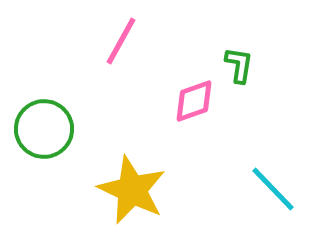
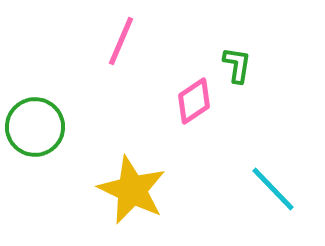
pink line: rotated 6 degrees counterclockwise
green L-shape: moved 2 px left
pink diamond: rotated 15 degrees counterclockwise
green circle: moved 9 px left, 2 px up
